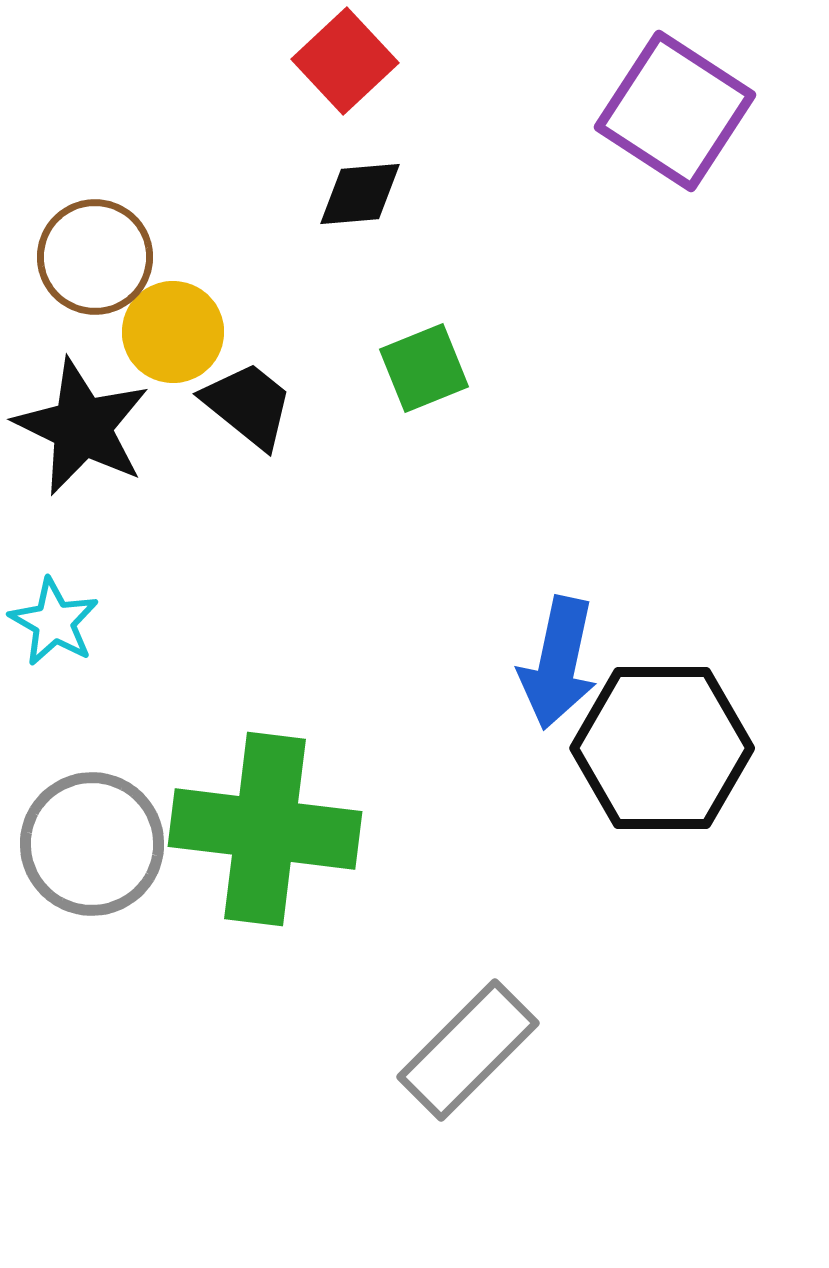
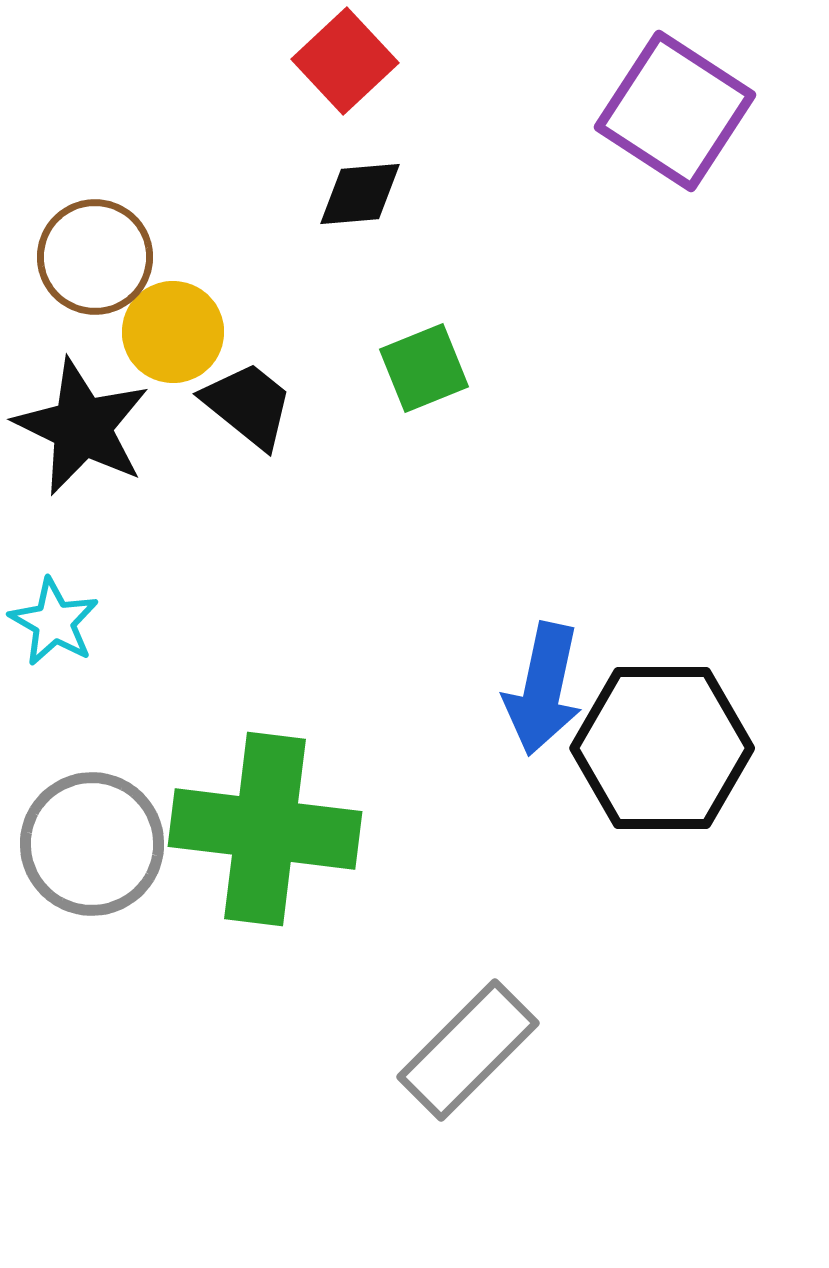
blue arrow: moved 15 px left, 26 px down
